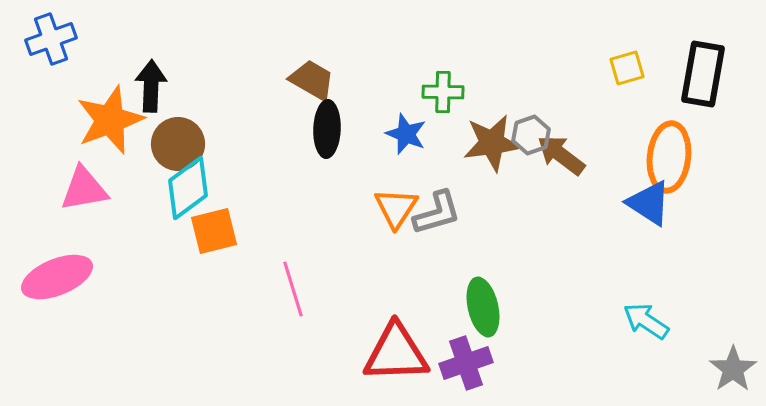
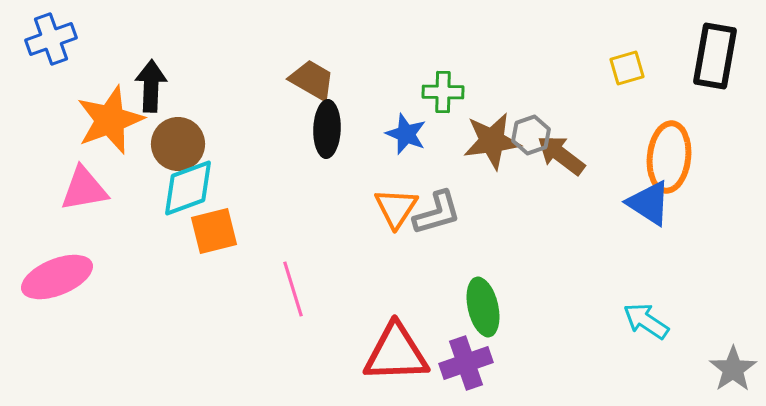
black rectangle: moved 12 px right, 18 px up
brown star: moved 2 px up
cyan diamond: rotated 16 degrees clockwise
